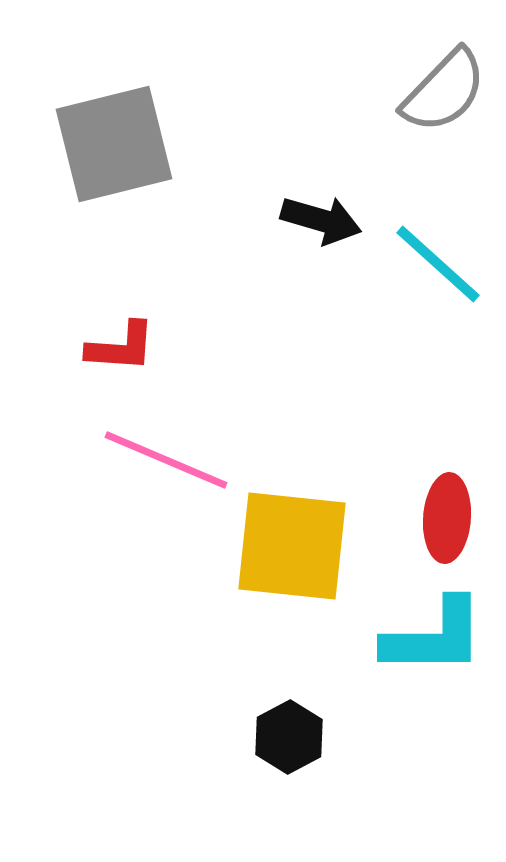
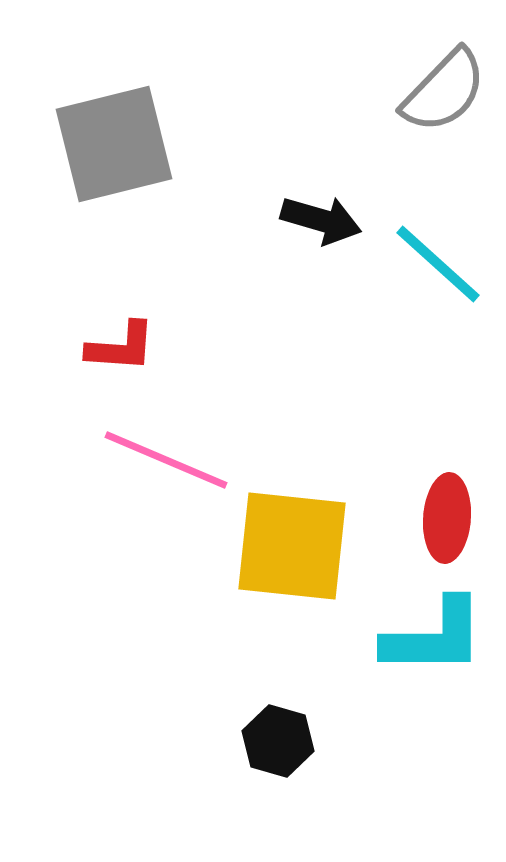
black hexagon: moved 11 px left, 4 px down; rotated 16 degrees counterclockwise
